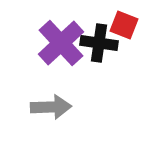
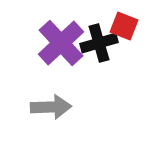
red square: moved 1 px down
black cross: rotated 24 degrees counterclockwise
